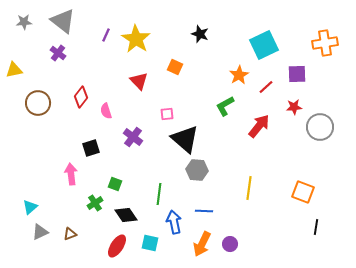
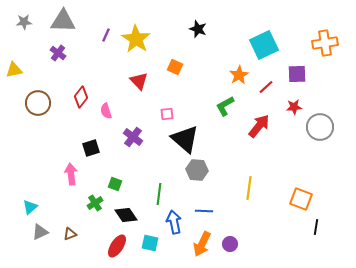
gray triangle at (63, 21): rotated 36 degrees counterclockwise
black star at (200, 34): moved 2 px left, 5 px up
orange square at (303, 192): moved 2 px left, 7 px down
